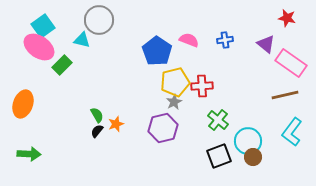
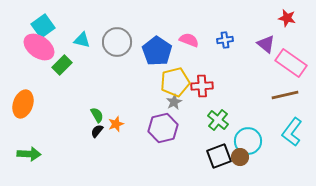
gray circle: moved 18 px right, 22 px down
brown circle: moved 13 px left
